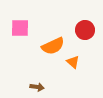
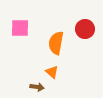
red circle: moved 1 px up
orange semicircle: moved 3 px right, 3 px up; rotated 125 degrees clockwise
orange triangle: moved 21 px left, 10 px down
